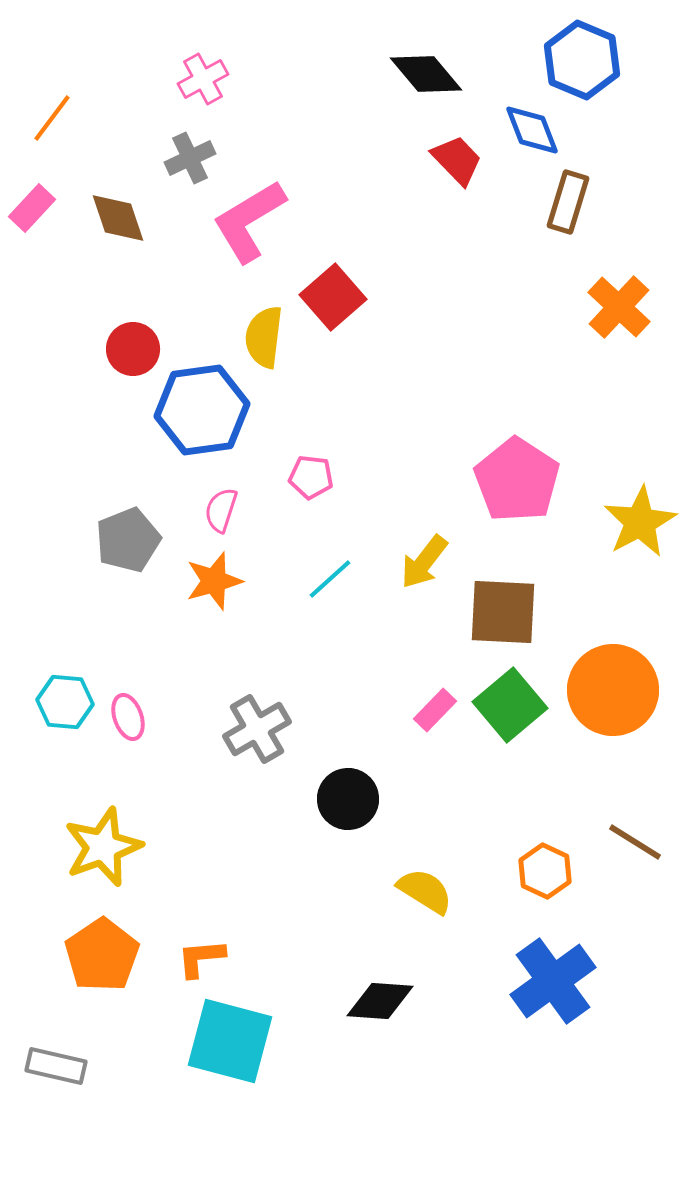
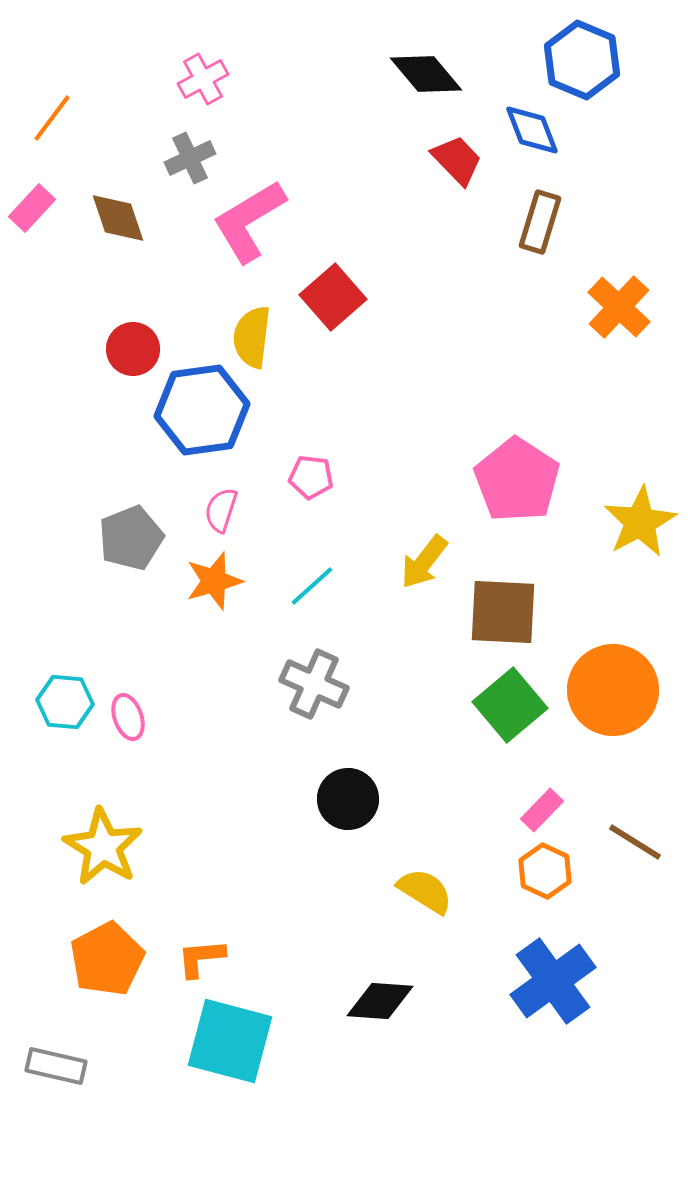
brown rectangle at (568, 202): moved 28 px left, 20 px down
yellow semicircle at (264, 337): moved 12 px left
gray pentagon at (128, 540): moved 3 px right, 2 px up
cyan line at (330, 579): moved 18 px left, 7 px down
pink rectangle at (435, 710): moved 107 px right, 100 px down
gray cross at (257, 729): moved 57 px right, 45 px up; rotated 36 degrees counterclockwise
yellow star at (103, 847): rotated 20 degrees counterclockwise
orange pentagon at (102, 955): moved 5 px right, 4 px down; rotated 6 degrees clockwise
